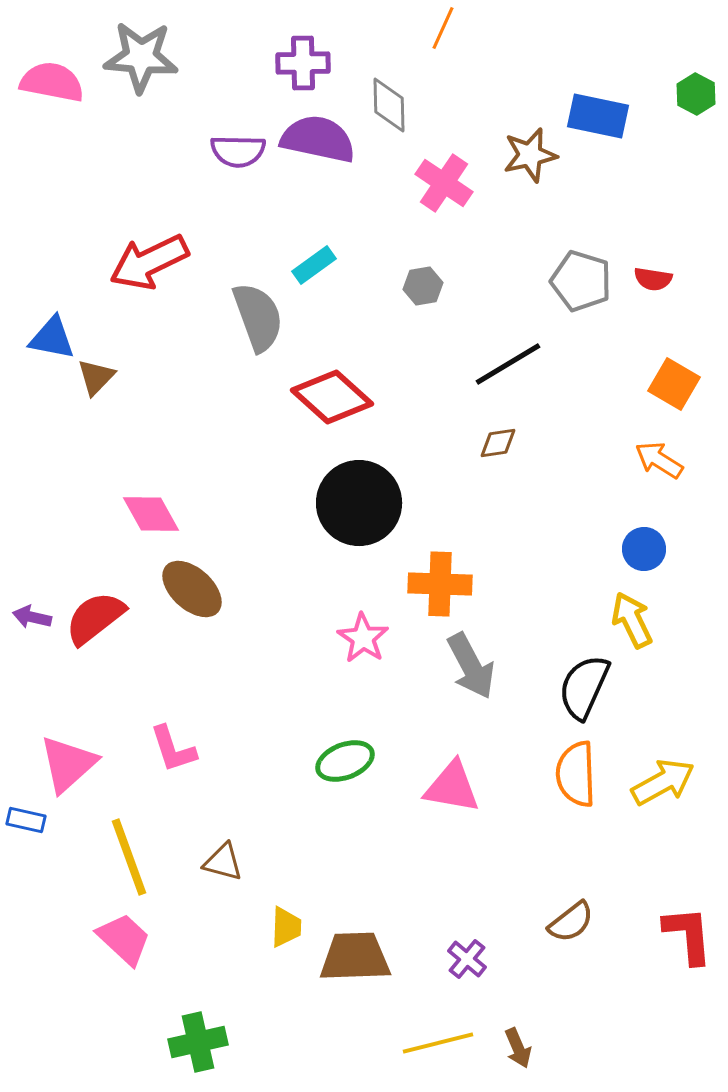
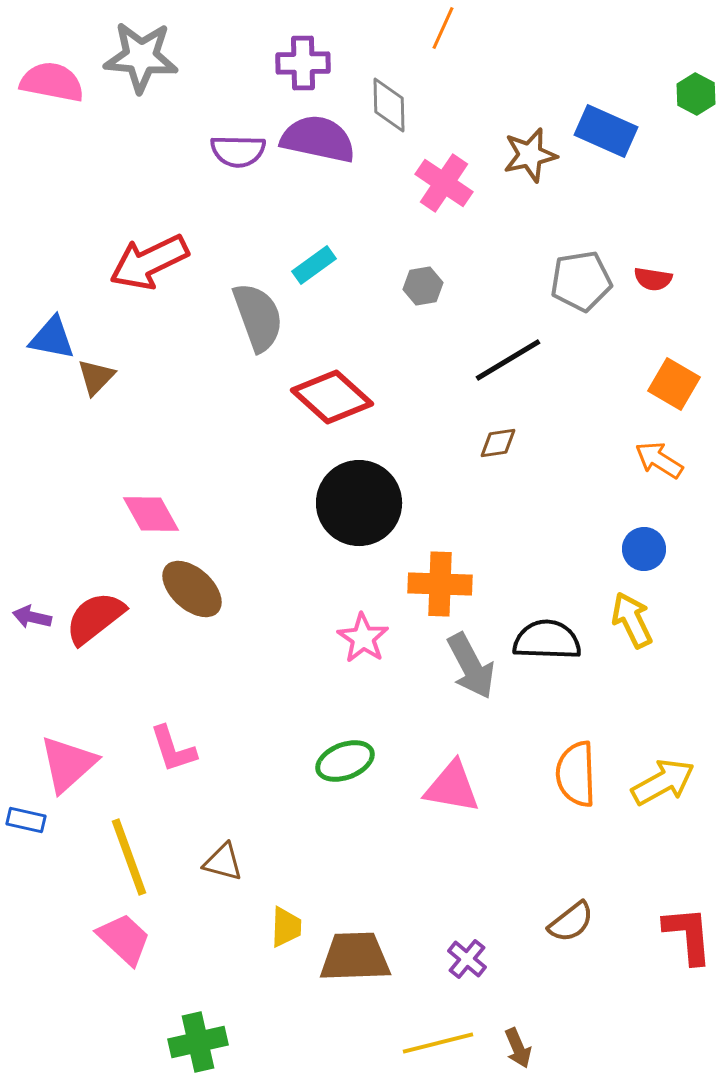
blue rectangle at (598, 116): moved 8 px right, 15 px down; rotated 12 degrees clockwise
gray pentagon at (581, 281): rotated 26 degrees counterclockwise
black line at (508, 364): moved 4 px up
black semicircle at (584, 687): moved 37 px left, 47 px up; rotated 68 degrees clockwise
